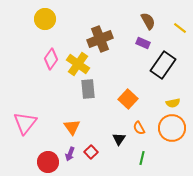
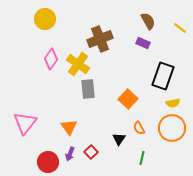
black rectangle: moved 11 px down; rotated 16 degrees counterclockwise
orange triangle: moved 3 px left
